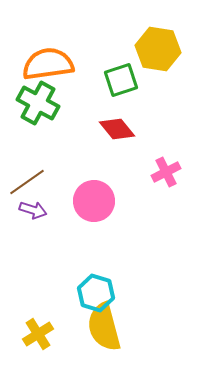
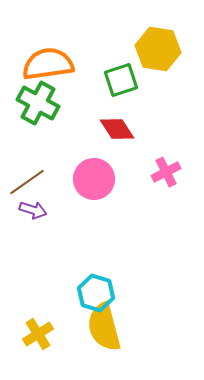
red diamond: rotated 6 degrees clockwise
pink circle: moved 22 px up
